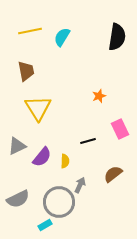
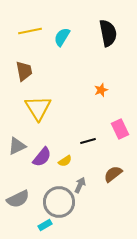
black semicircle: moved 9 px left, 4 px up; rotated 20 degrees counterclockwise
brown trapezoid: moved 2 px left
orange star: moved 2 px right, 6 px up
yellow semicircle: rotated 56 degrees clockwise
